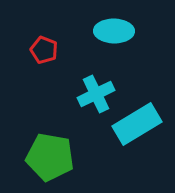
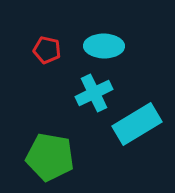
cyan ellipse: moved 10 px left, 15 px down
red pentagon: moved 3 px right; rotated 8 degrees counterclockwise
cyan cross: moved 2 px left, 1 px up
